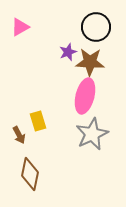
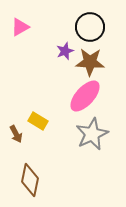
black circle: moved 6 px left
purple star: moved 3 px left, 1 px up
pink ellipse: rotated 28 degrees clockwise
yellow rectangle: rotated 42 degrees counterclockwise
brown arrow: moved 3 px left, 1 px up
brown diamond: moved 6 px down
